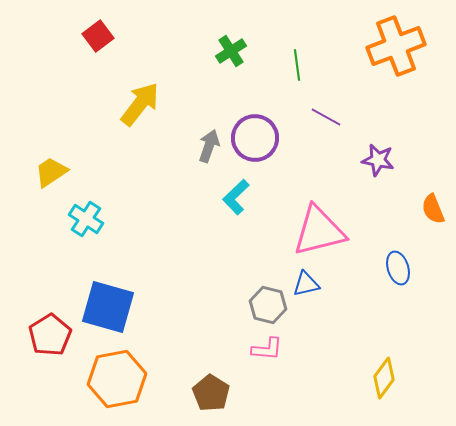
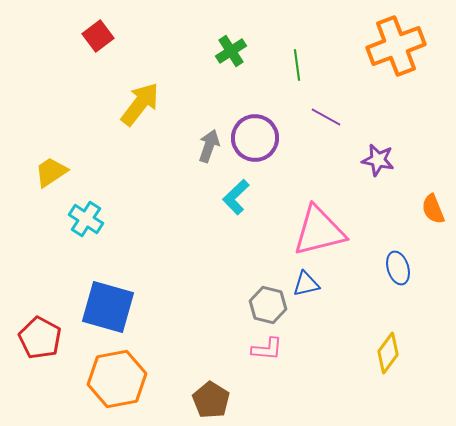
red pentagon: moved 10 px left, 3 px down; rotated 12 degrees counterclockwise
yellow diamond: moved 4 px right, 25 px up
brown pentagon: moved 7 px down
